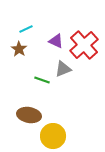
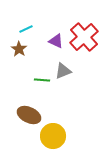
red cross: moved 8 px up
gray triangle: moved 2 px down
green line: rotated 14 degrees counterclockwise
brown ellipse: rotated 15 degrees clockwise
